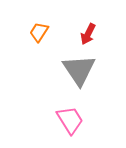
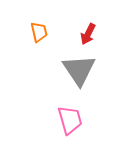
orange trapezoid: rotated 135 degrees clockwise
pink trapezoid: rotated 16 degrees clockwise
